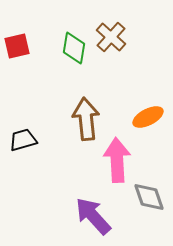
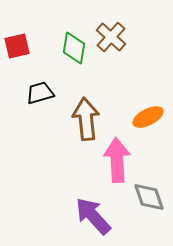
black trapezoid: moved 17 px right, 47 px up
